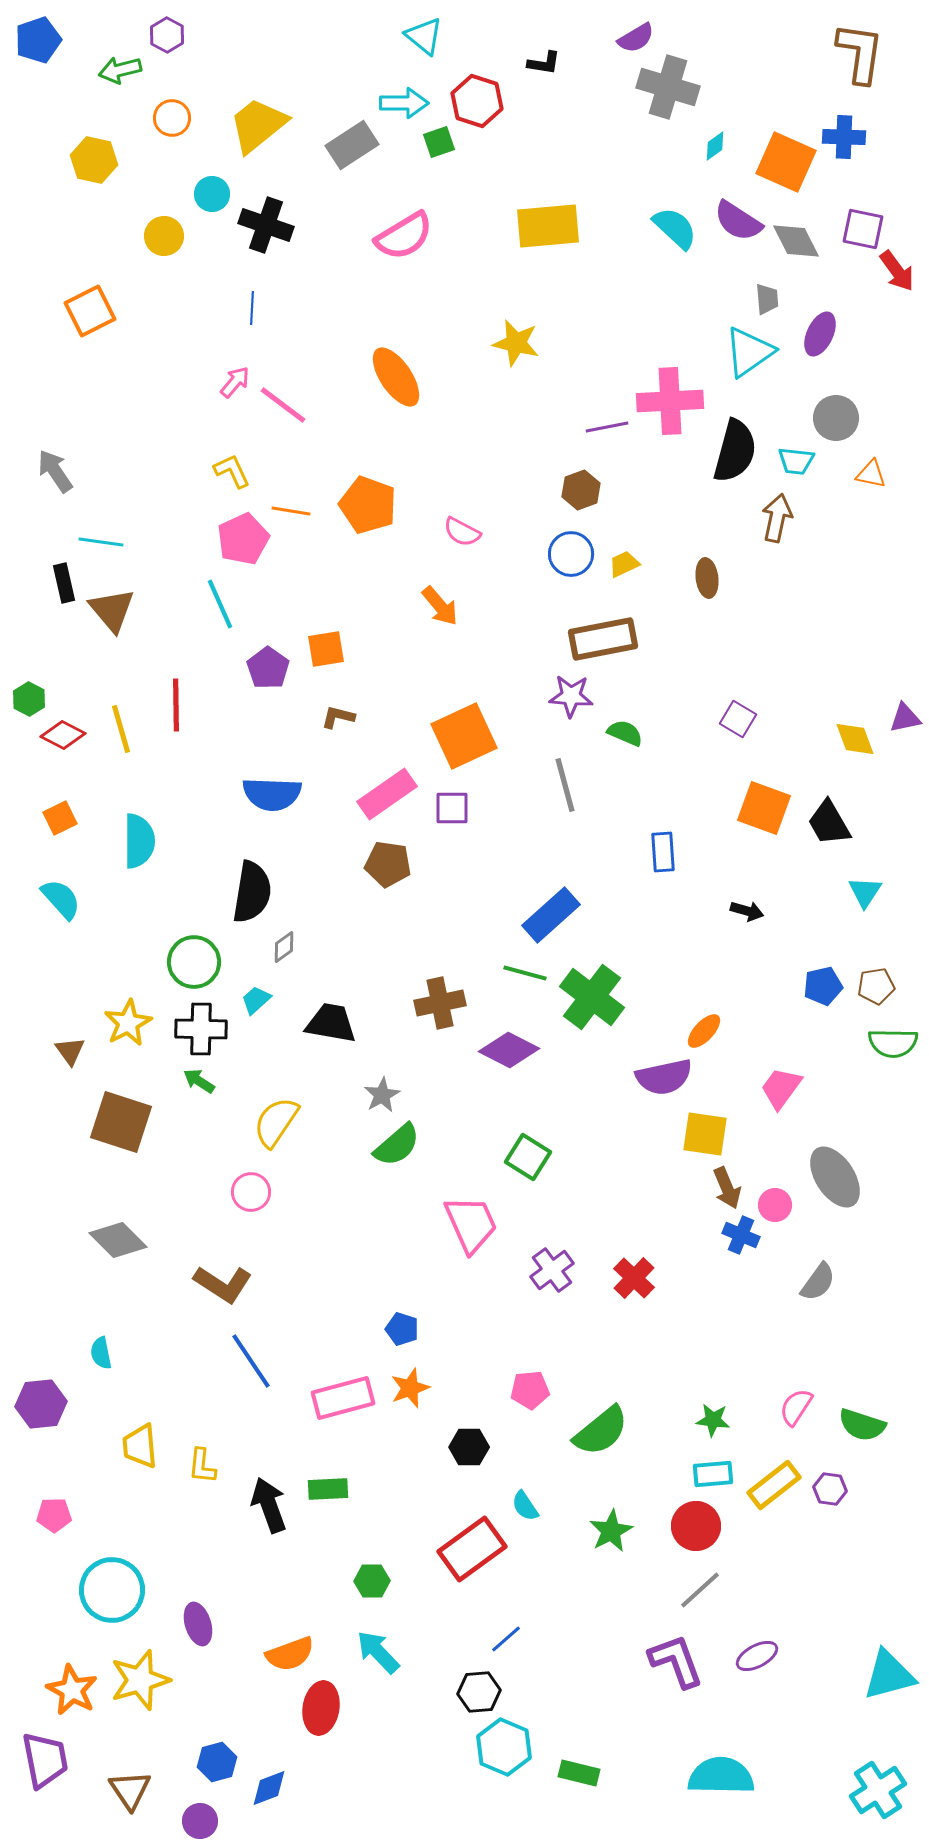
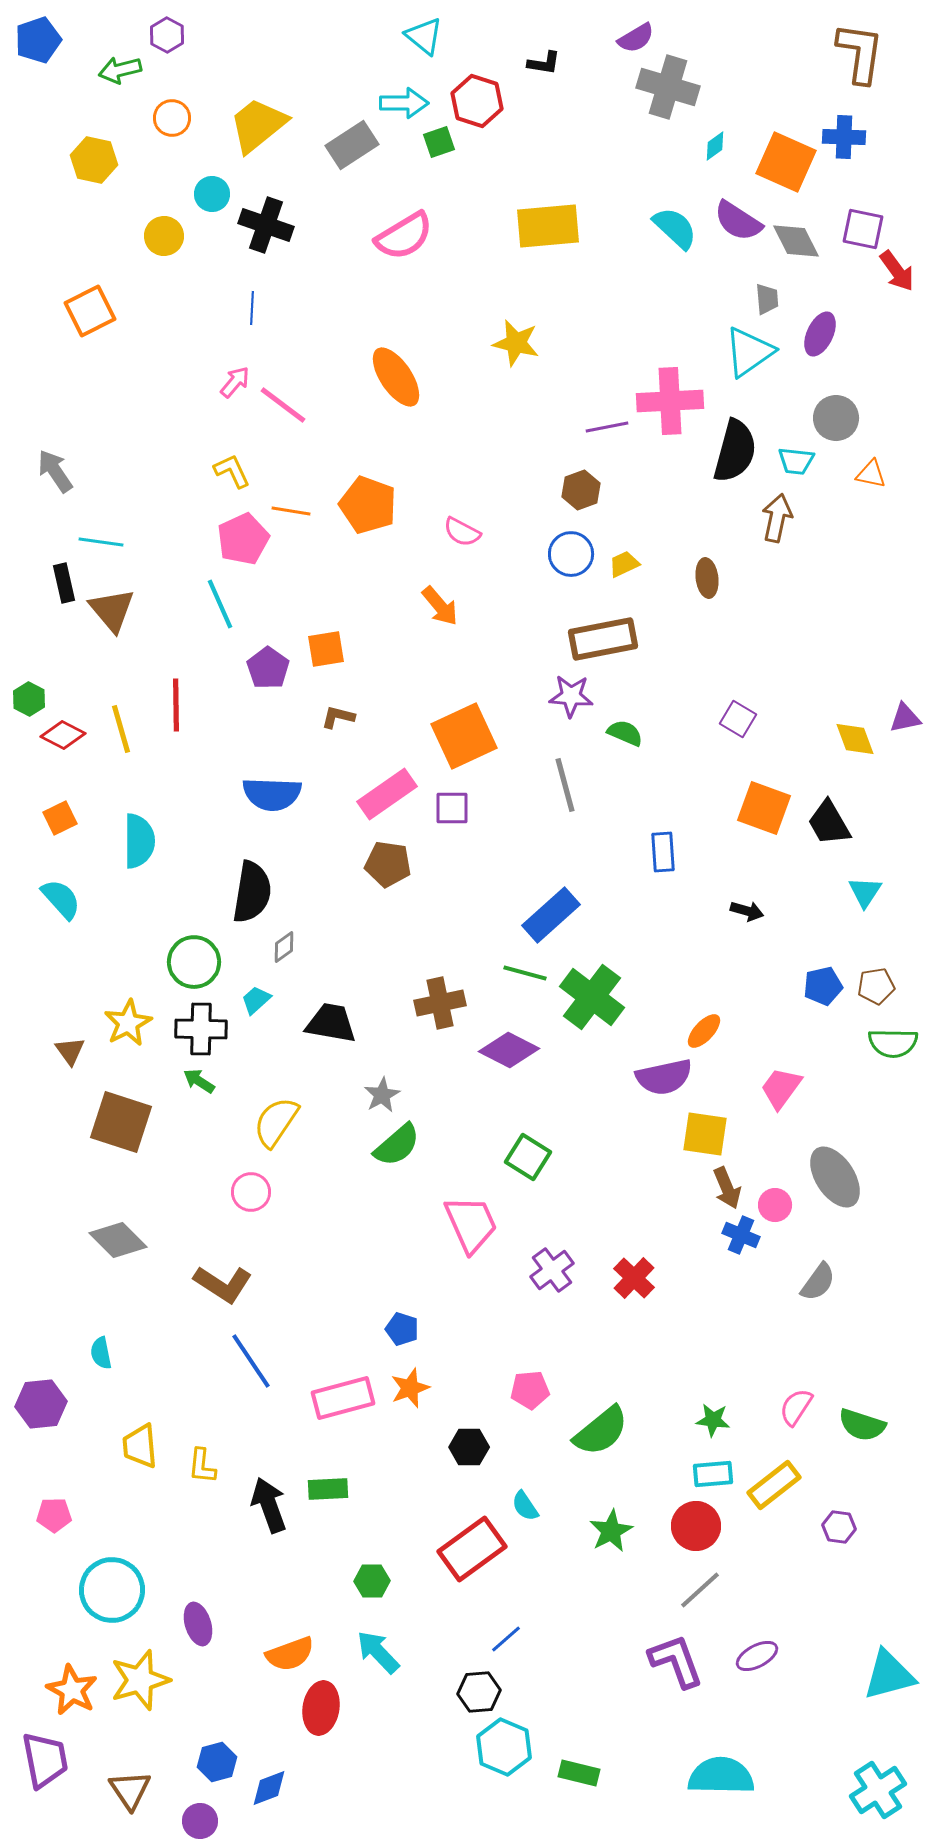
purple hexagon at (830, 1489): moved 9 px right, 38 px down
